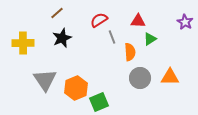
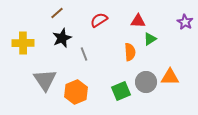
gray line: moved 28 px left, 17 px down
gray circle: moved 6 px right, 4 px down
orange hexagon: moved 4 px down
green square: moved 22 px right, 11 px up
